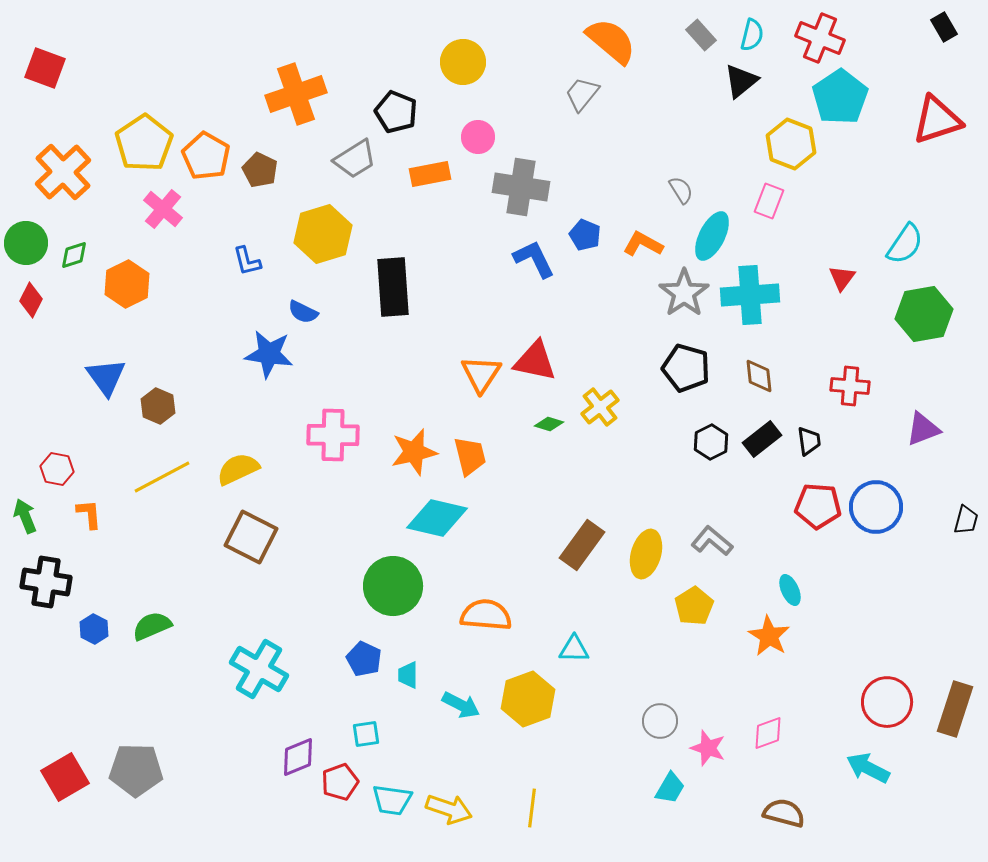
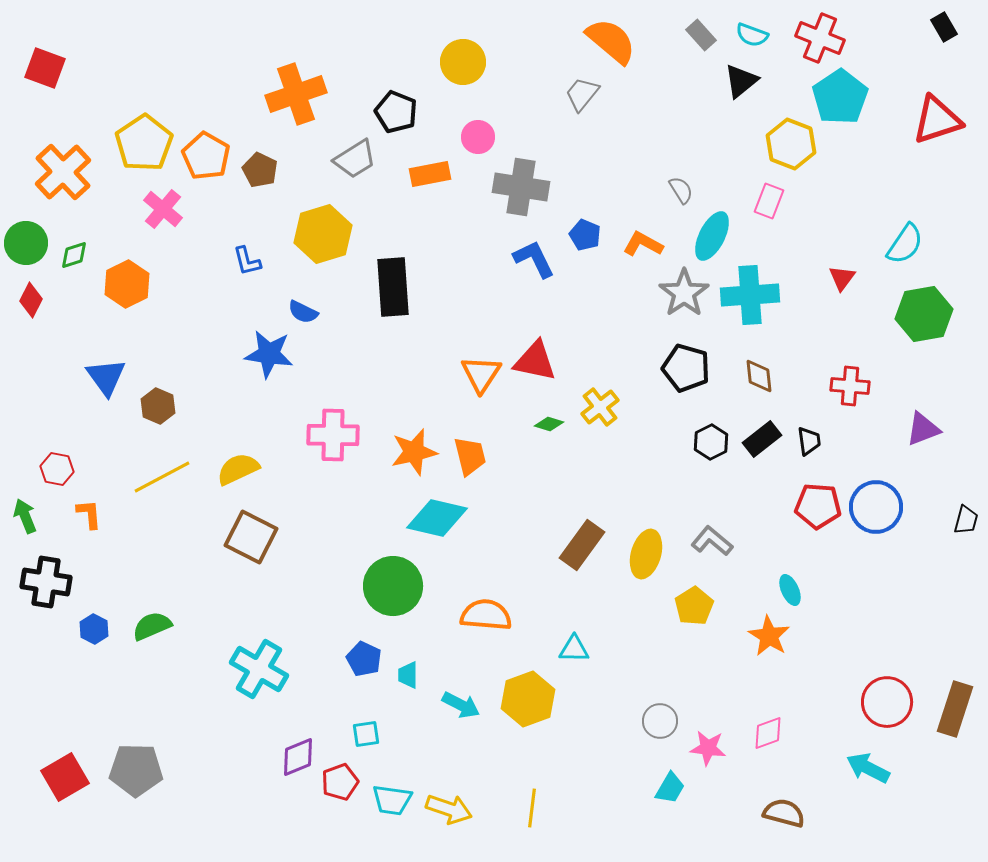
cyan semicircle at (752, 35): rotated 96 degrees clockwise
pink star at (708, 748): rotated 12 degrees counterclockwise
